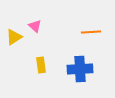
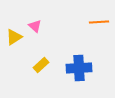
orange line: moved 8 px right, 10 px up
yellow rectangle: rotated 56 degrees clockwise
blue cross: moved 1 px left, 1 px up
